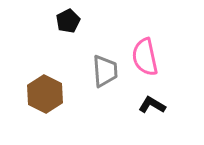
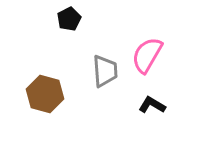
black pentagon: moved 1 px right, 2 px up
pink semicircle: moved 2 px right, 2 px up; rotated 42 degrees clockwise
brown hexagon: rotated 12 degrees counterclockwise
